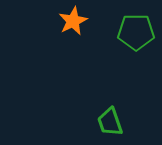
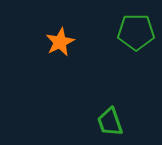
orange star: moved 13 px left, 21 px down
